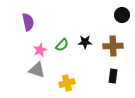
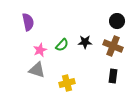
black circle: moved 5 px left, 6 px down
brown cross: rotated 24 degrees clockwise
